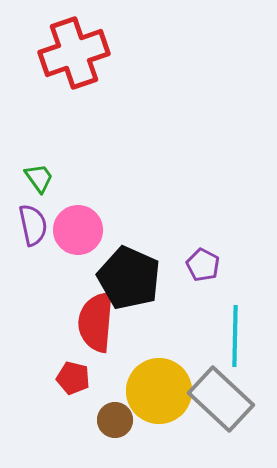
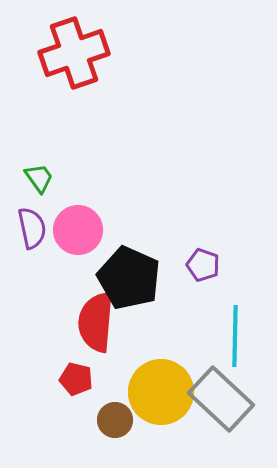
purple semicircle: moved 1 px left, 3 px down
purple pentagon: rotated 8 degrees counterclockwise
red pentagon: moved 3 px right, 1 px down
yellow circle: moved 2 px right, 1 px down
